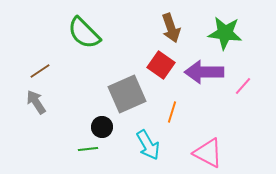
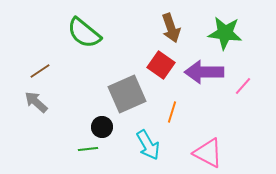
green semicircle: rotated 6 degrees counterclockwise
gray arrow: rotated 15 degrees counterclockwise
